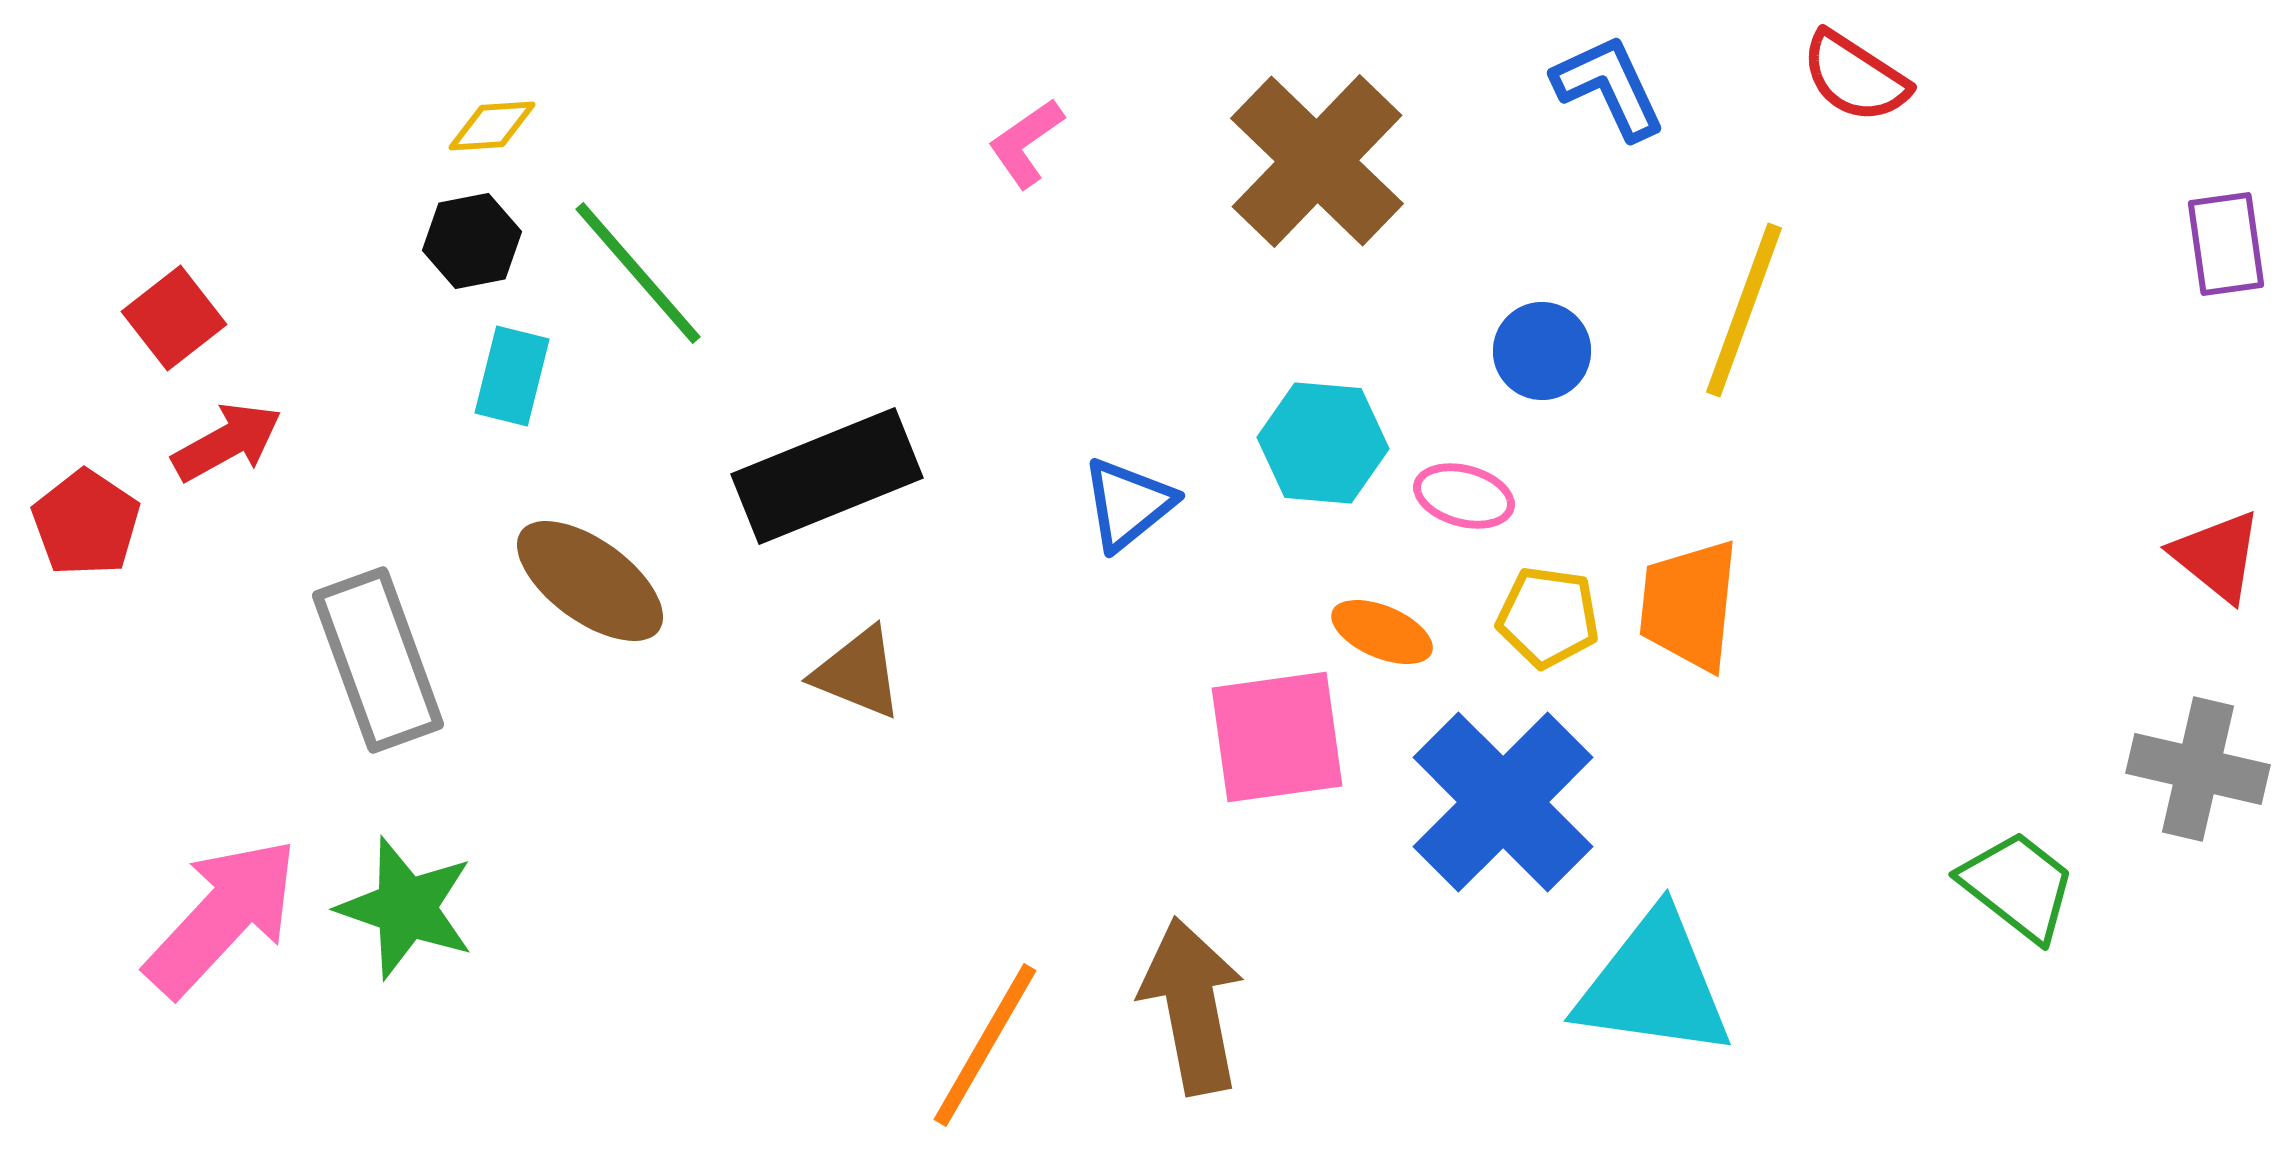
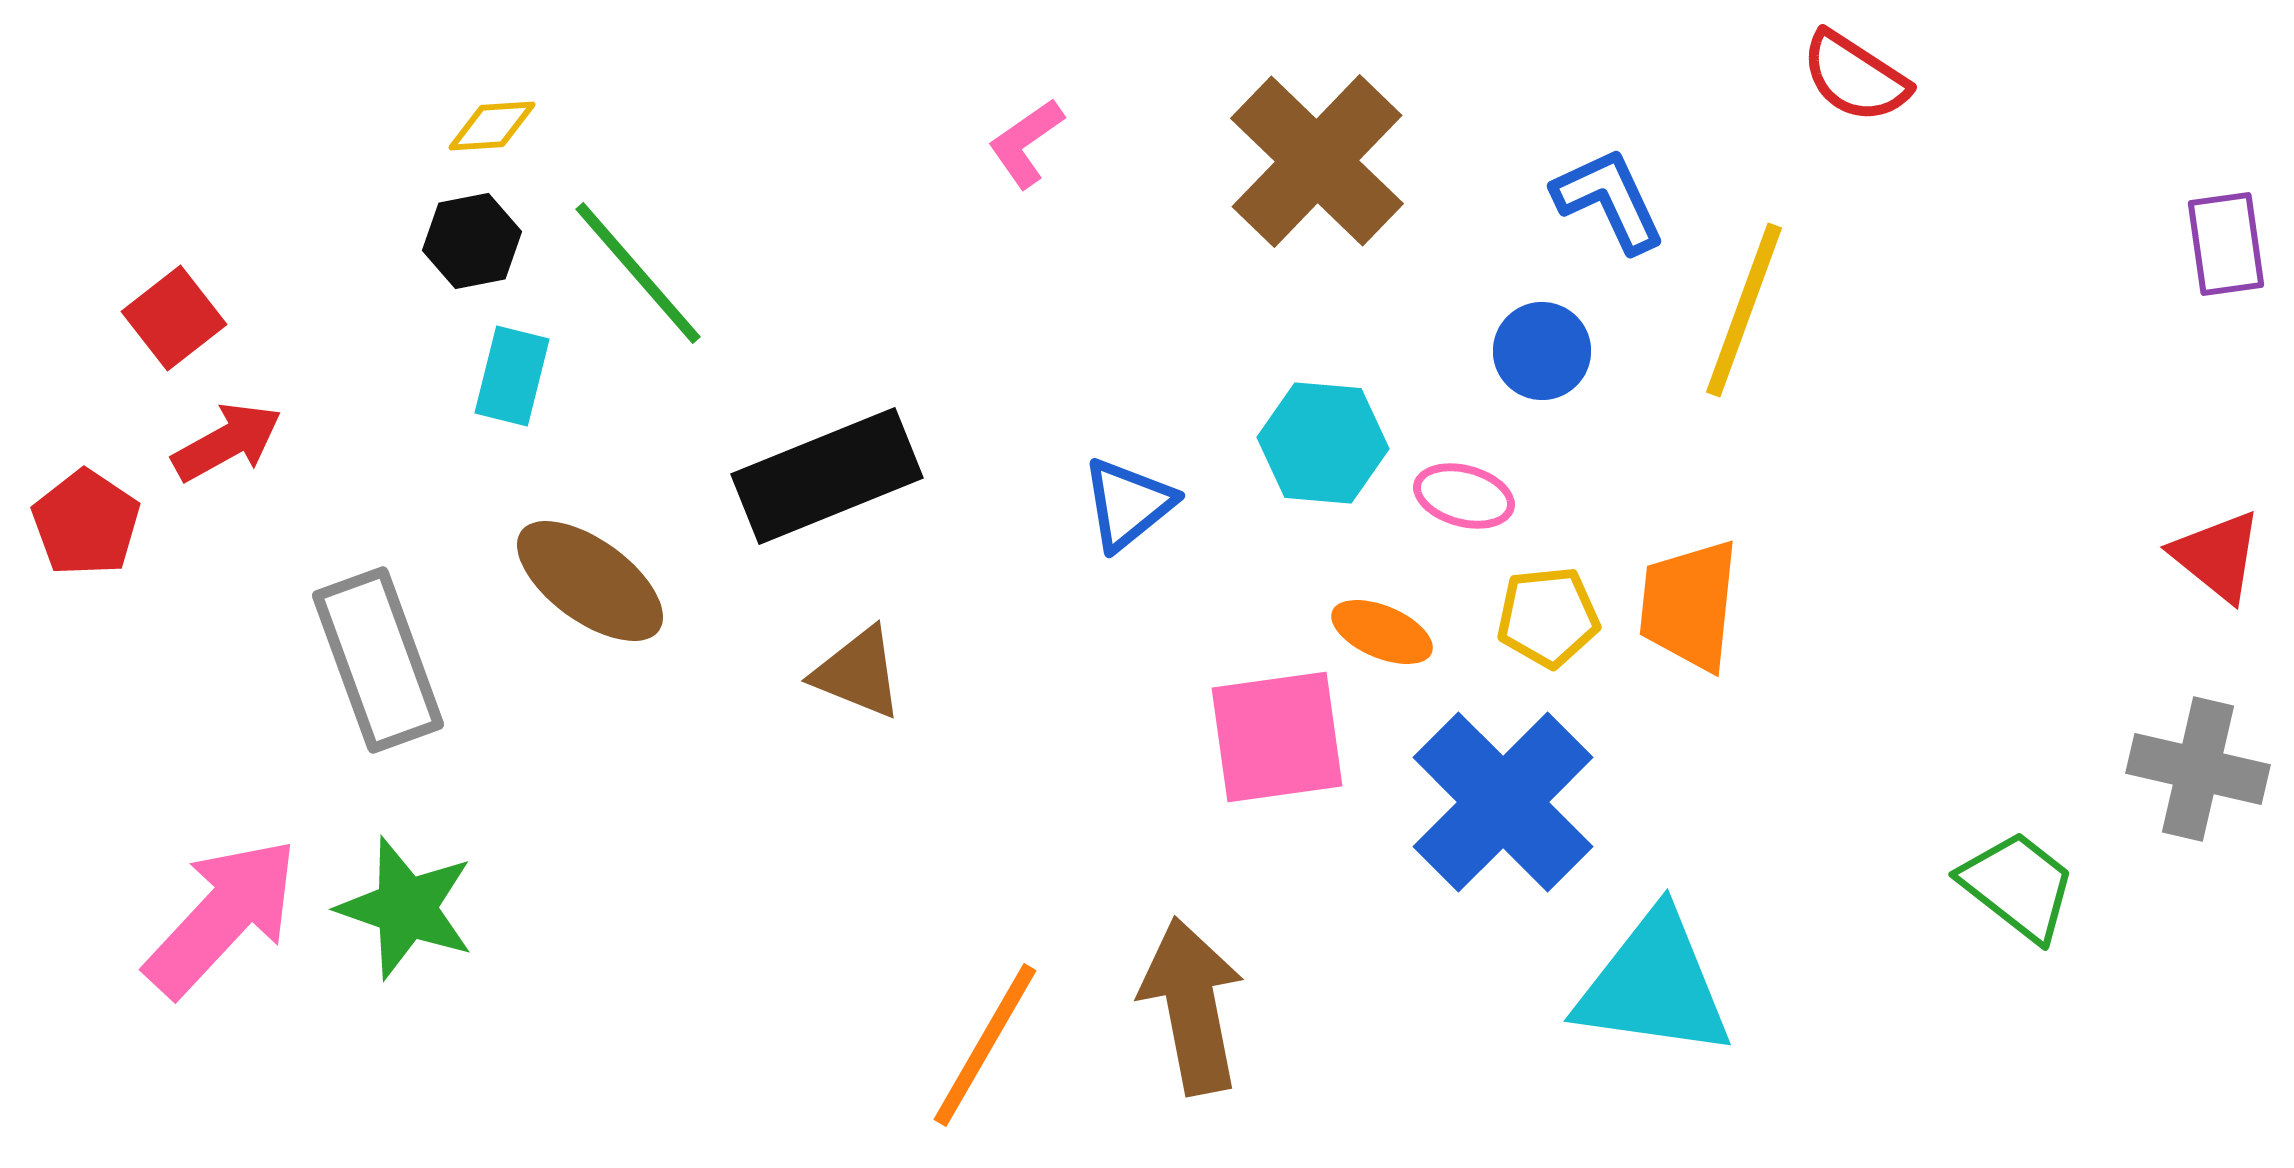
blue L-shape: moved 113 px down
yellow pentagon: rotated 14 degrees counterclockwise
